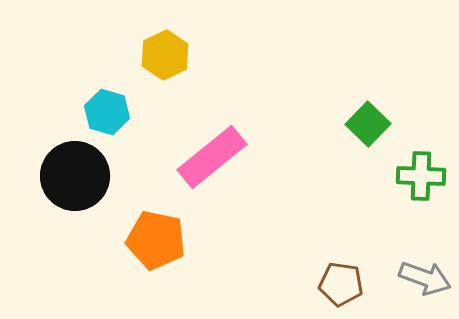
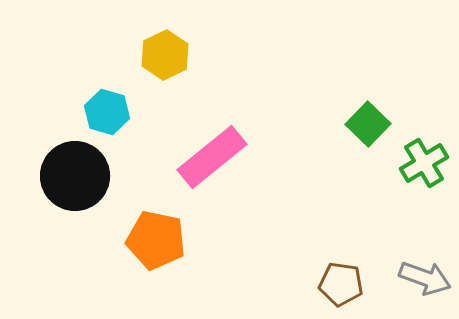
green cross: moved 3 px right, 13 px up; rotated 33 degrees counterclockwise
